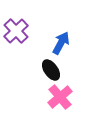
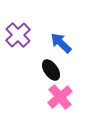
purple cross: moved 2 px right, 4 px down
blue arrow: rotated 75 degrees counterclockwise
